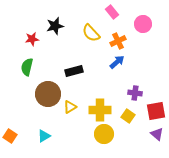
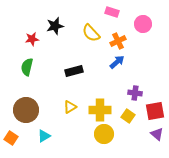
pink rectangle: rotated 32 degrees counterclockwise
brown circle: moved 22 px left, 16 px down
red square: moved 1 px left
orange square: moved 1 px right, 2 px down
